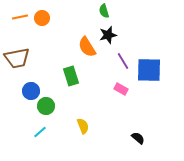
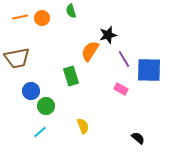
green semicircle: moved 33 px left
orange semicircle: moved 3 px right, 4 px down; rotated 65 degrees clockwise
purple line: moved 1 px right, 2 px up
